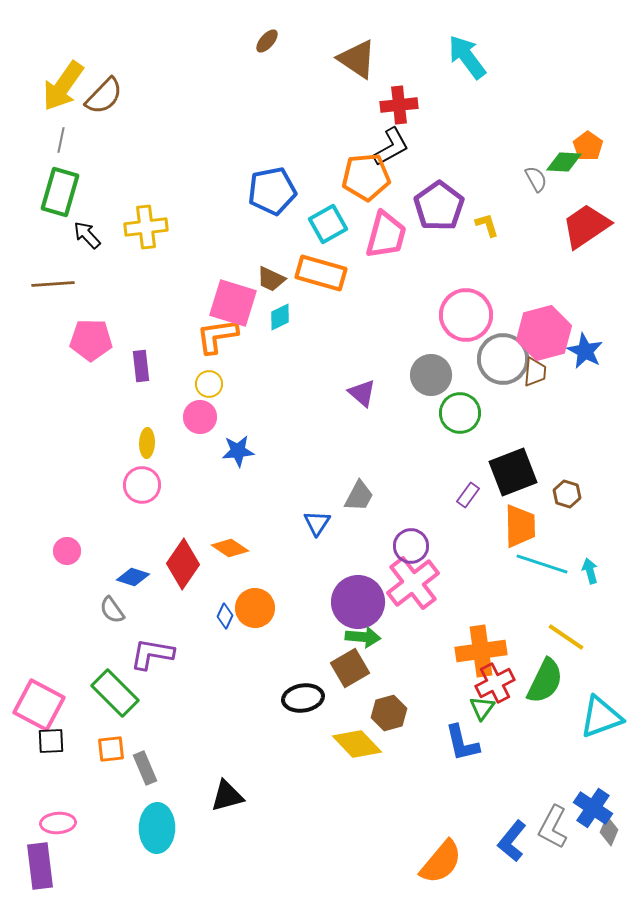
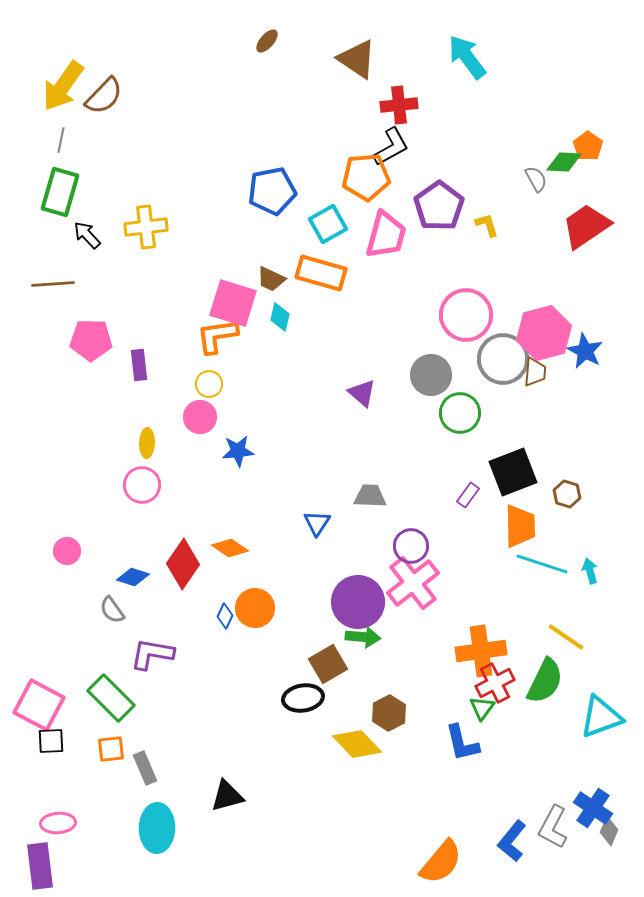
cyan diamond at (280, 317): rotated 52 degrees counterclockwise
purple rectangle at (141, 366): moved 2 px left, 1 px up
gray trapezoid at (359, 496): moved 11 px right; rotated 116 degrees counterclockwise
brown square at (350, 668): moved 22 px left, 4 px up
green rectangle at (115, 693): moved 4 px left, 5 px down
brown hexagon at (389, 713): rotated 12 degrees counterclockwise
